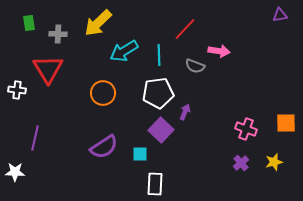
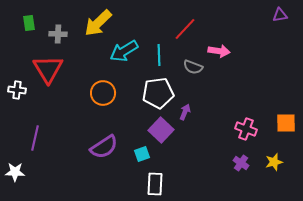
gray semicircle: moved 2 px left, 1 px down
cyan square: moved 2 px right; rotated 21 degrees counterclockwise
purple cross: rotated 14 degrees counterclockwise
